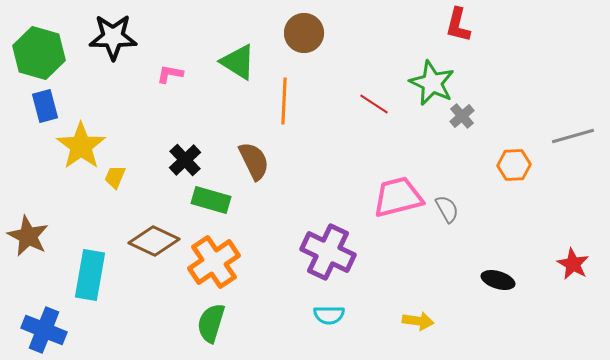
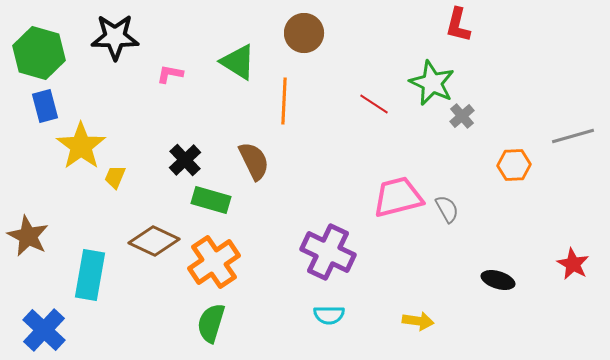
black star: moved 2 px right
blue cross: rotated 21 degrees clockwise
